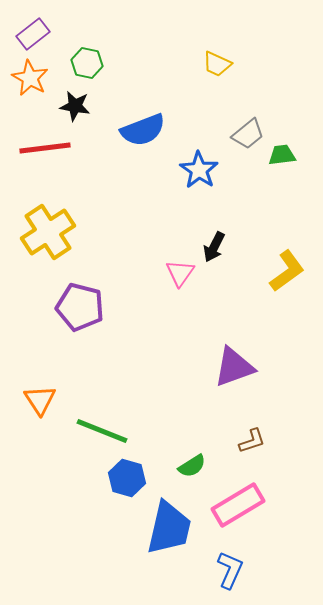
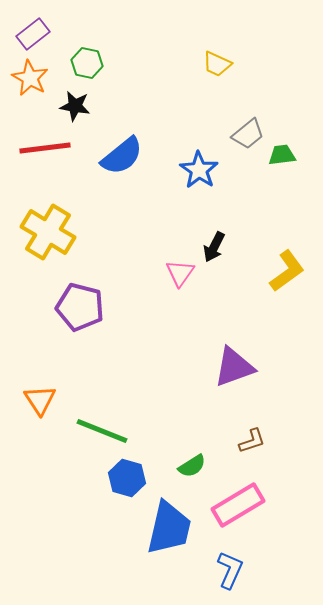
blue semicircle: moved 21 px left, 26 px down; rotated 18 degrees counterclockwise
yellow cross: rotated 26 degrees counterclockwise
